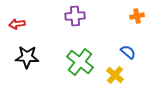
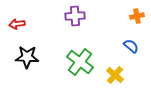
blue semicircle: moved 3 px right, 6 px up
